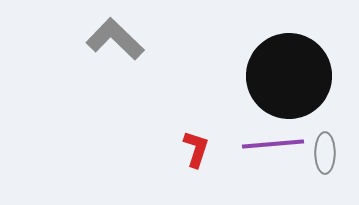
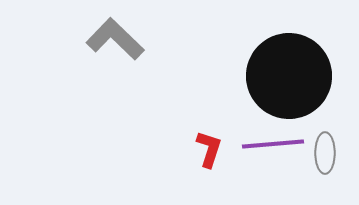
red L-shape: moved 13 px right
